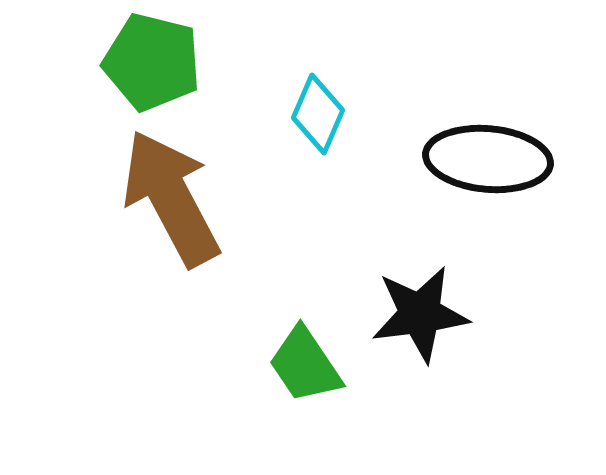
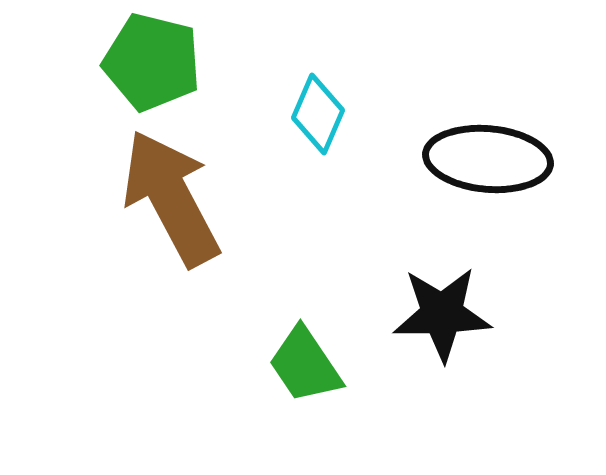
black star: moved 22 px right; rotated 6 degrees clockwise
